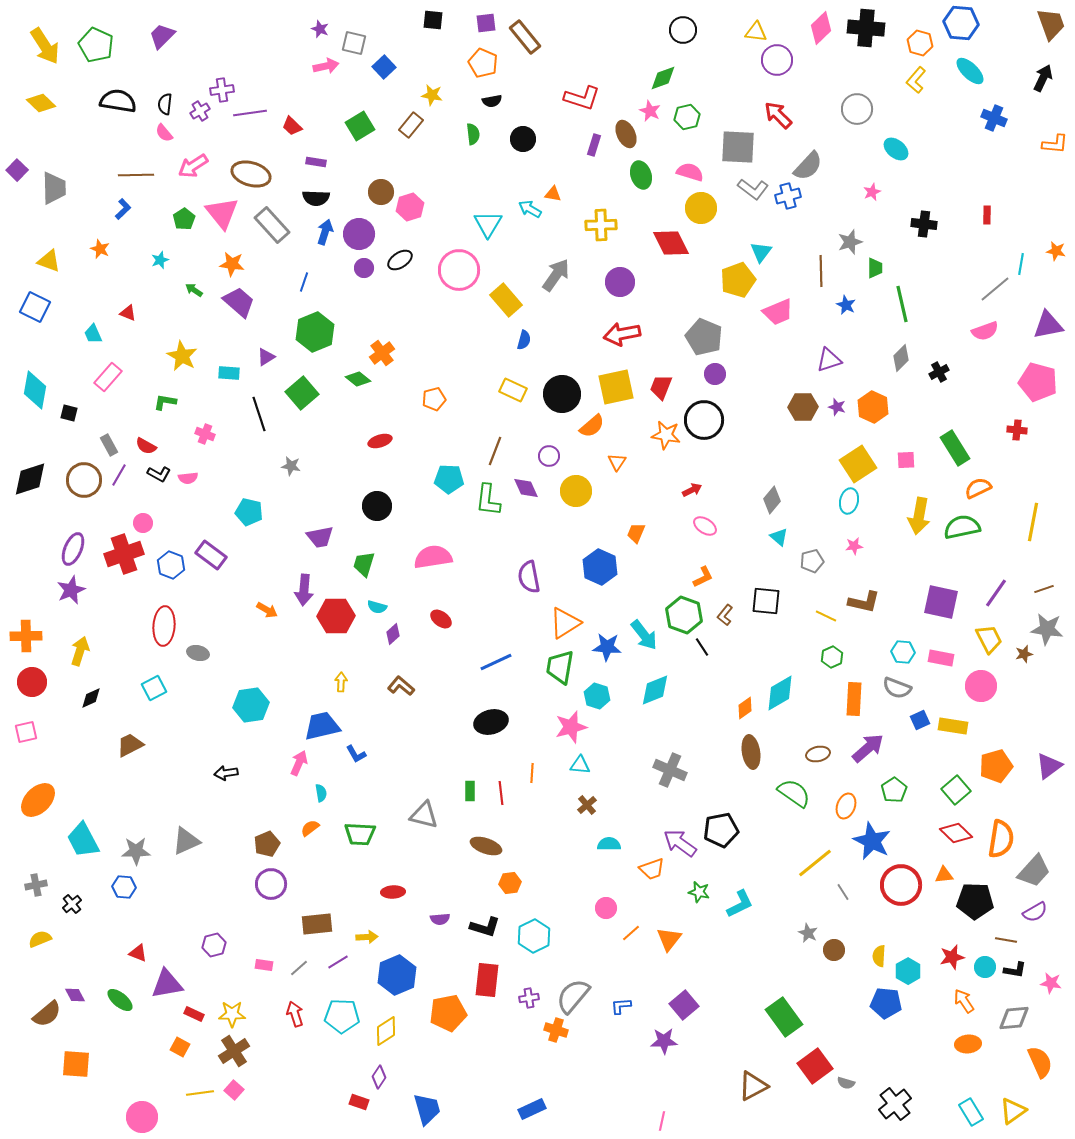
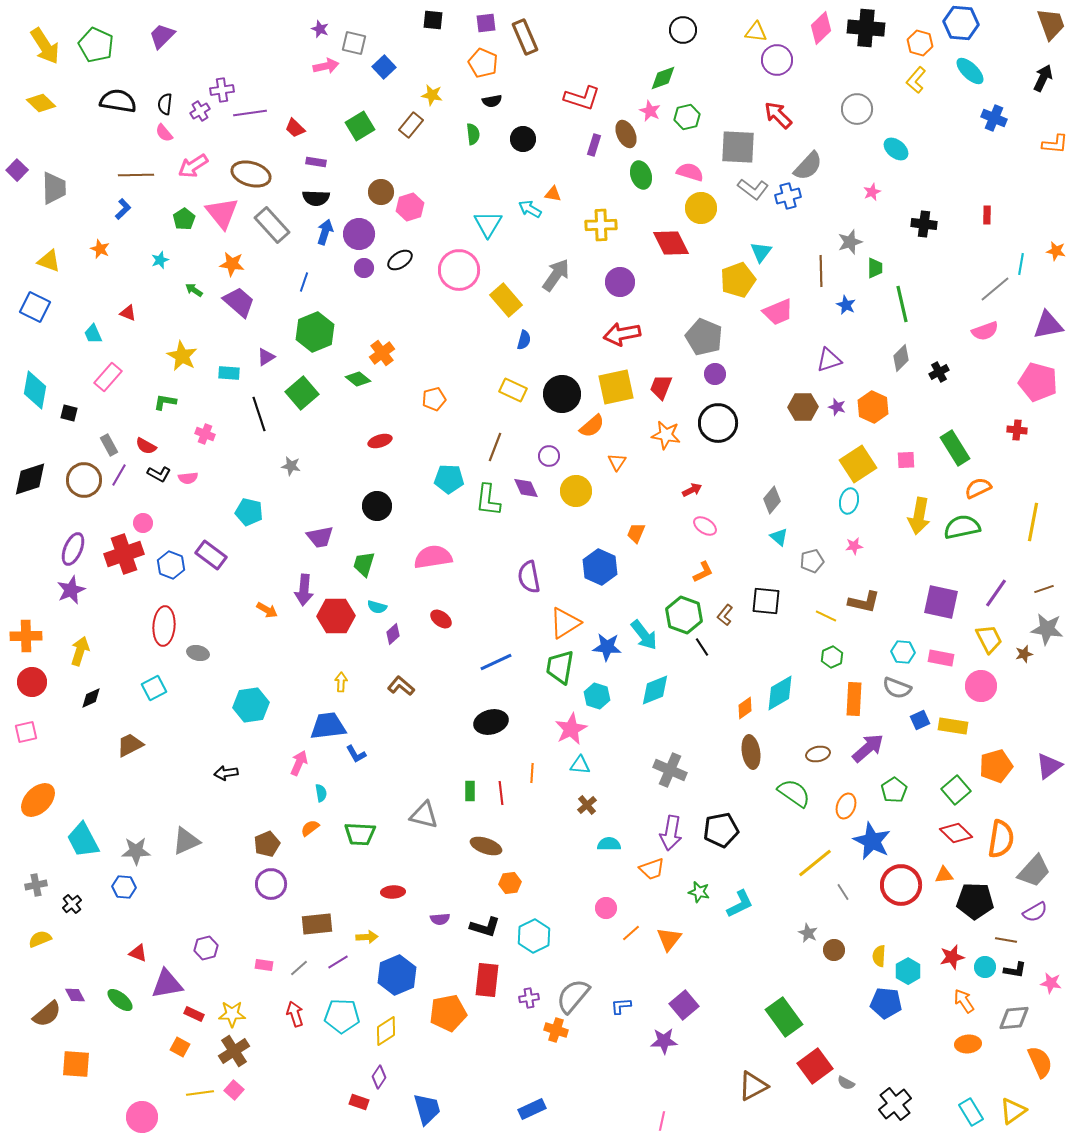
brown rectangle at (525, 37): rotated 16 degrees clockwise
red trapezoid at (292, 126): moved 3 px right, 2 px down
black circle at (704, 420): moved 14 px right, 3 px down
brown line at (495, 451): moved 4 px up
orange L-shape at (703, 577): moved 5 px up
blue trapezoid at (322, 726): moved 6 px right; rotated 6 degrees clockwise
pink star at (571, 727): moved 2 px down; rotated 12 degrees counterclockwise
purple arrow at (680, 843): moved 9 px left, 10 px up; rotated 116 degrees counterclockwise
purple hexagon at (214, 945): moved 8 px left, 3 px down
gray semicircle at (846, 1083): rotated 12 degrees clockwise
